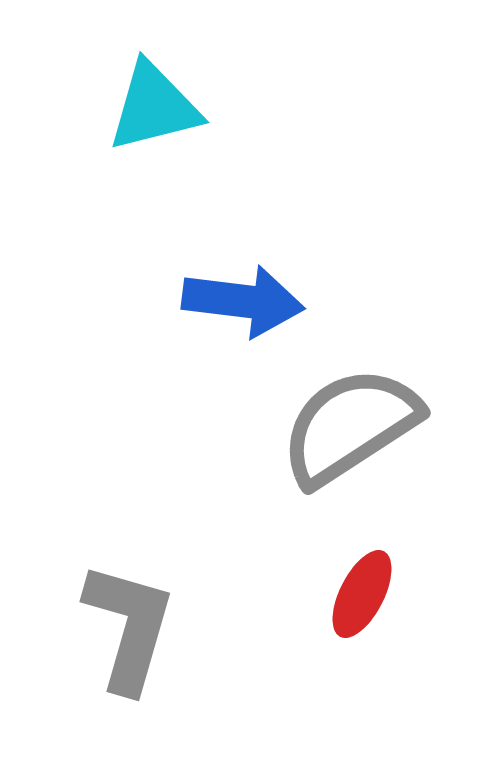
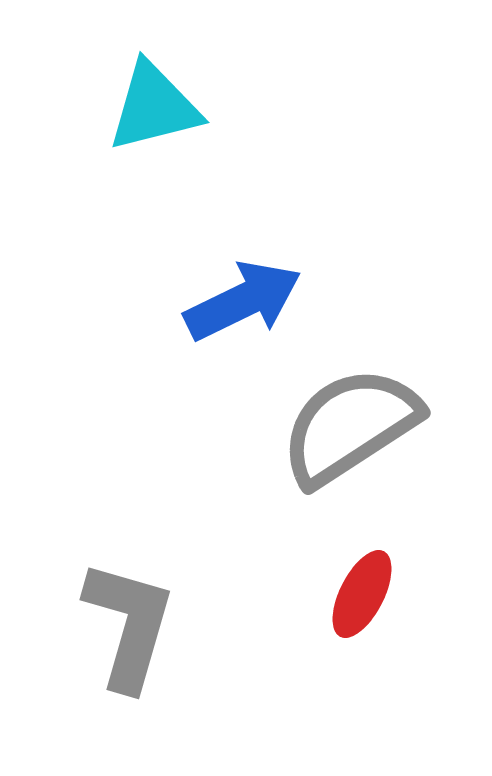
blue arrow: rotated 33 degrees counterclockwise
gray L-shape: moved 2 px up
